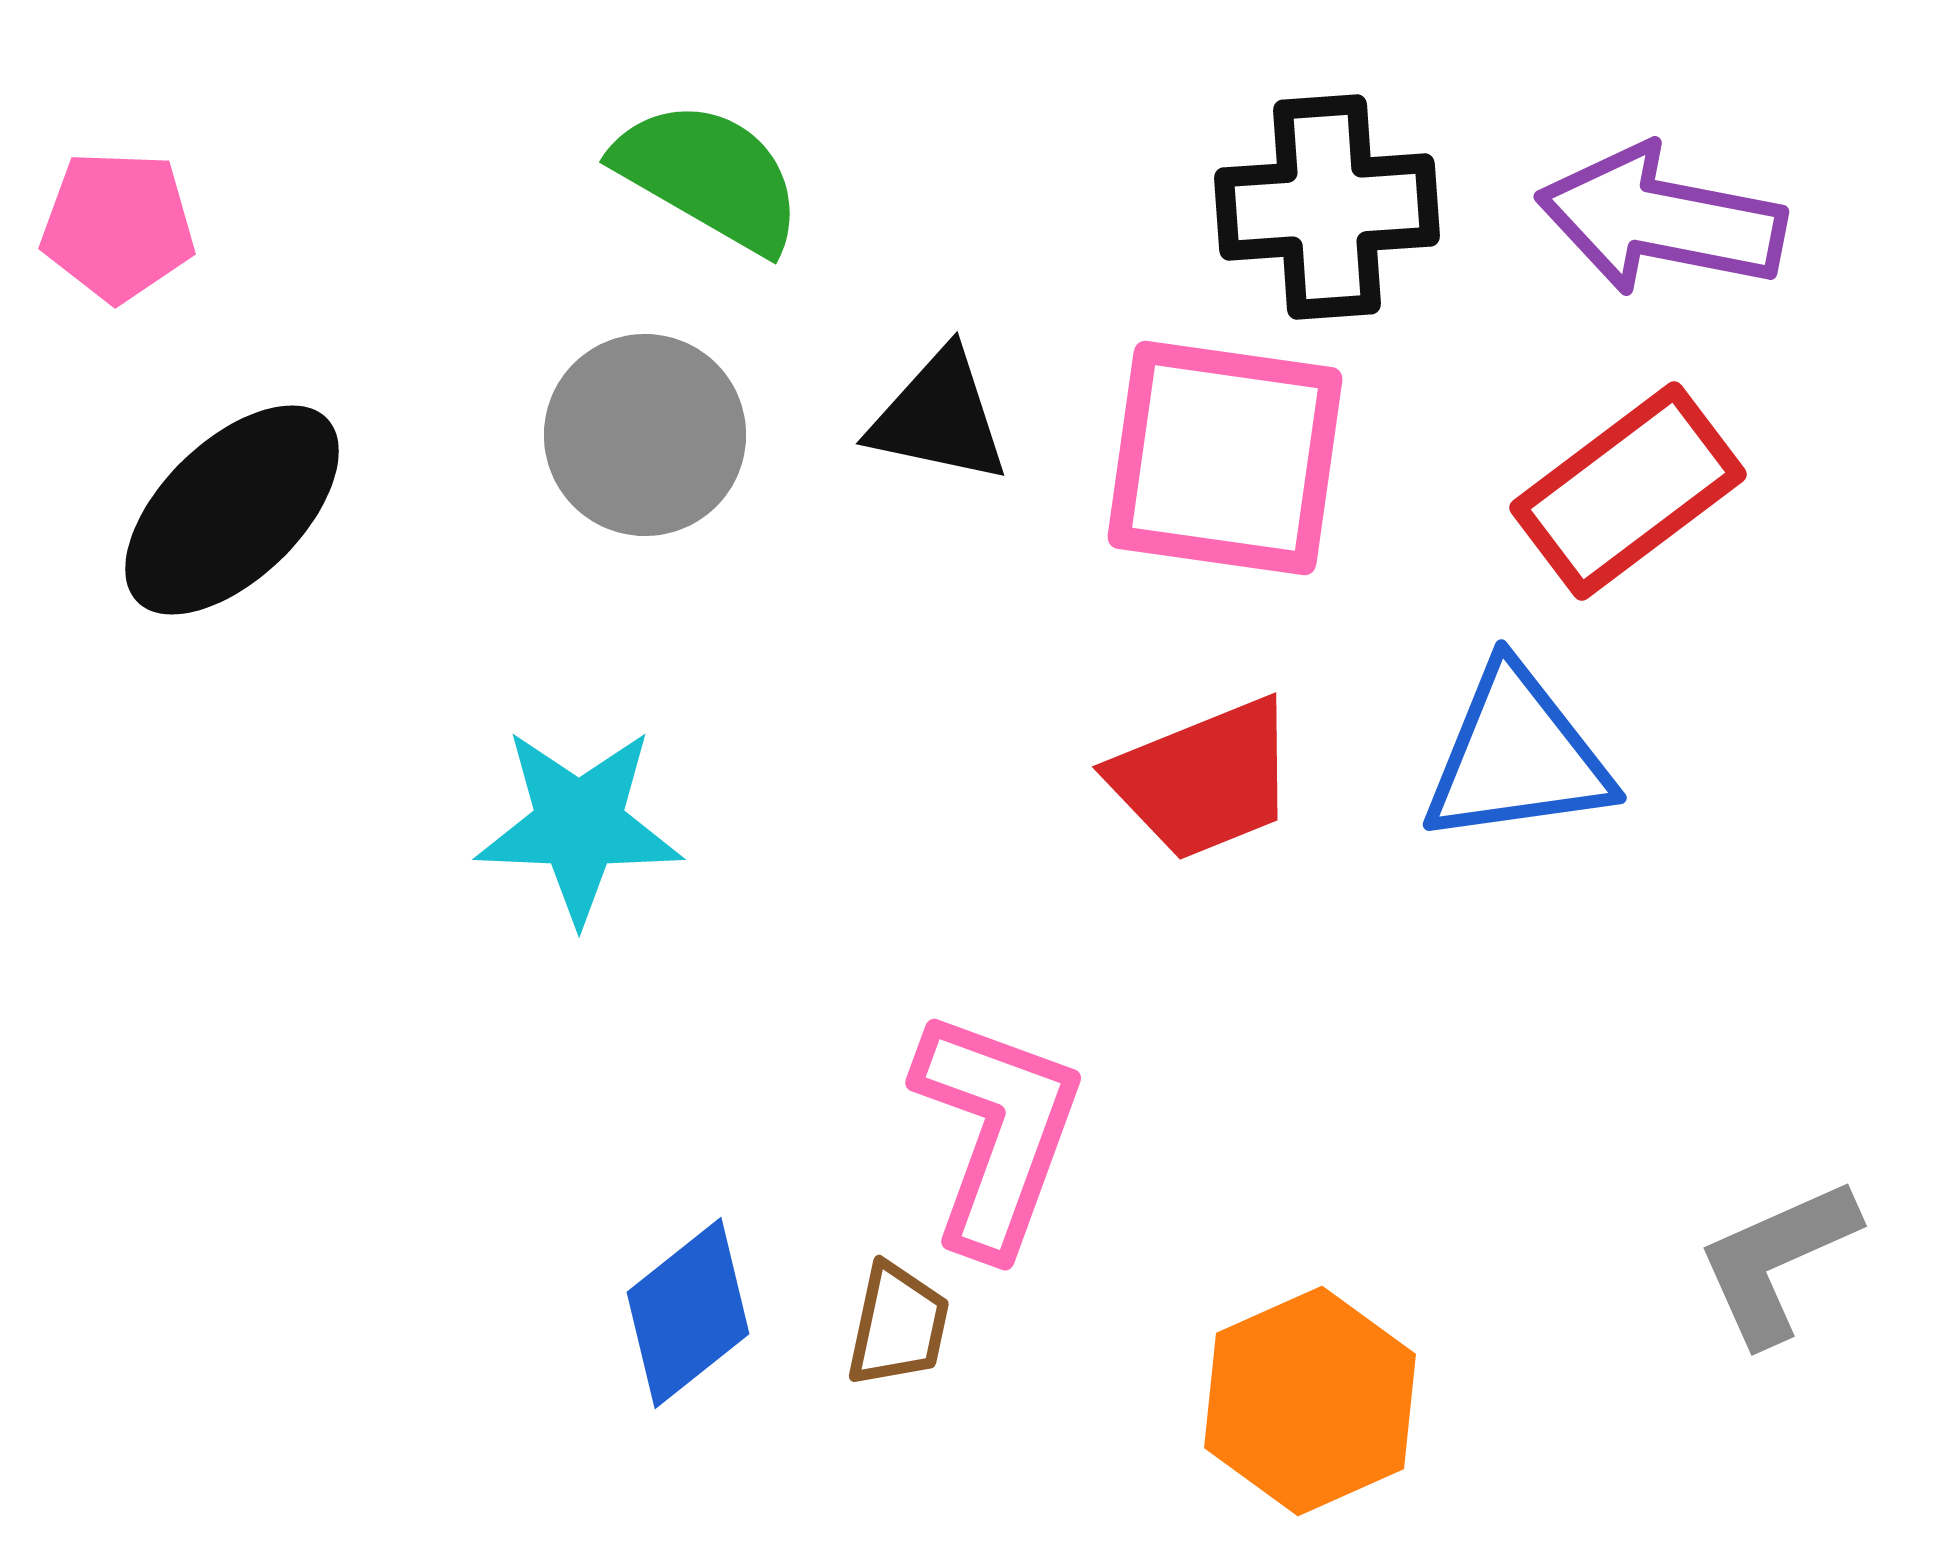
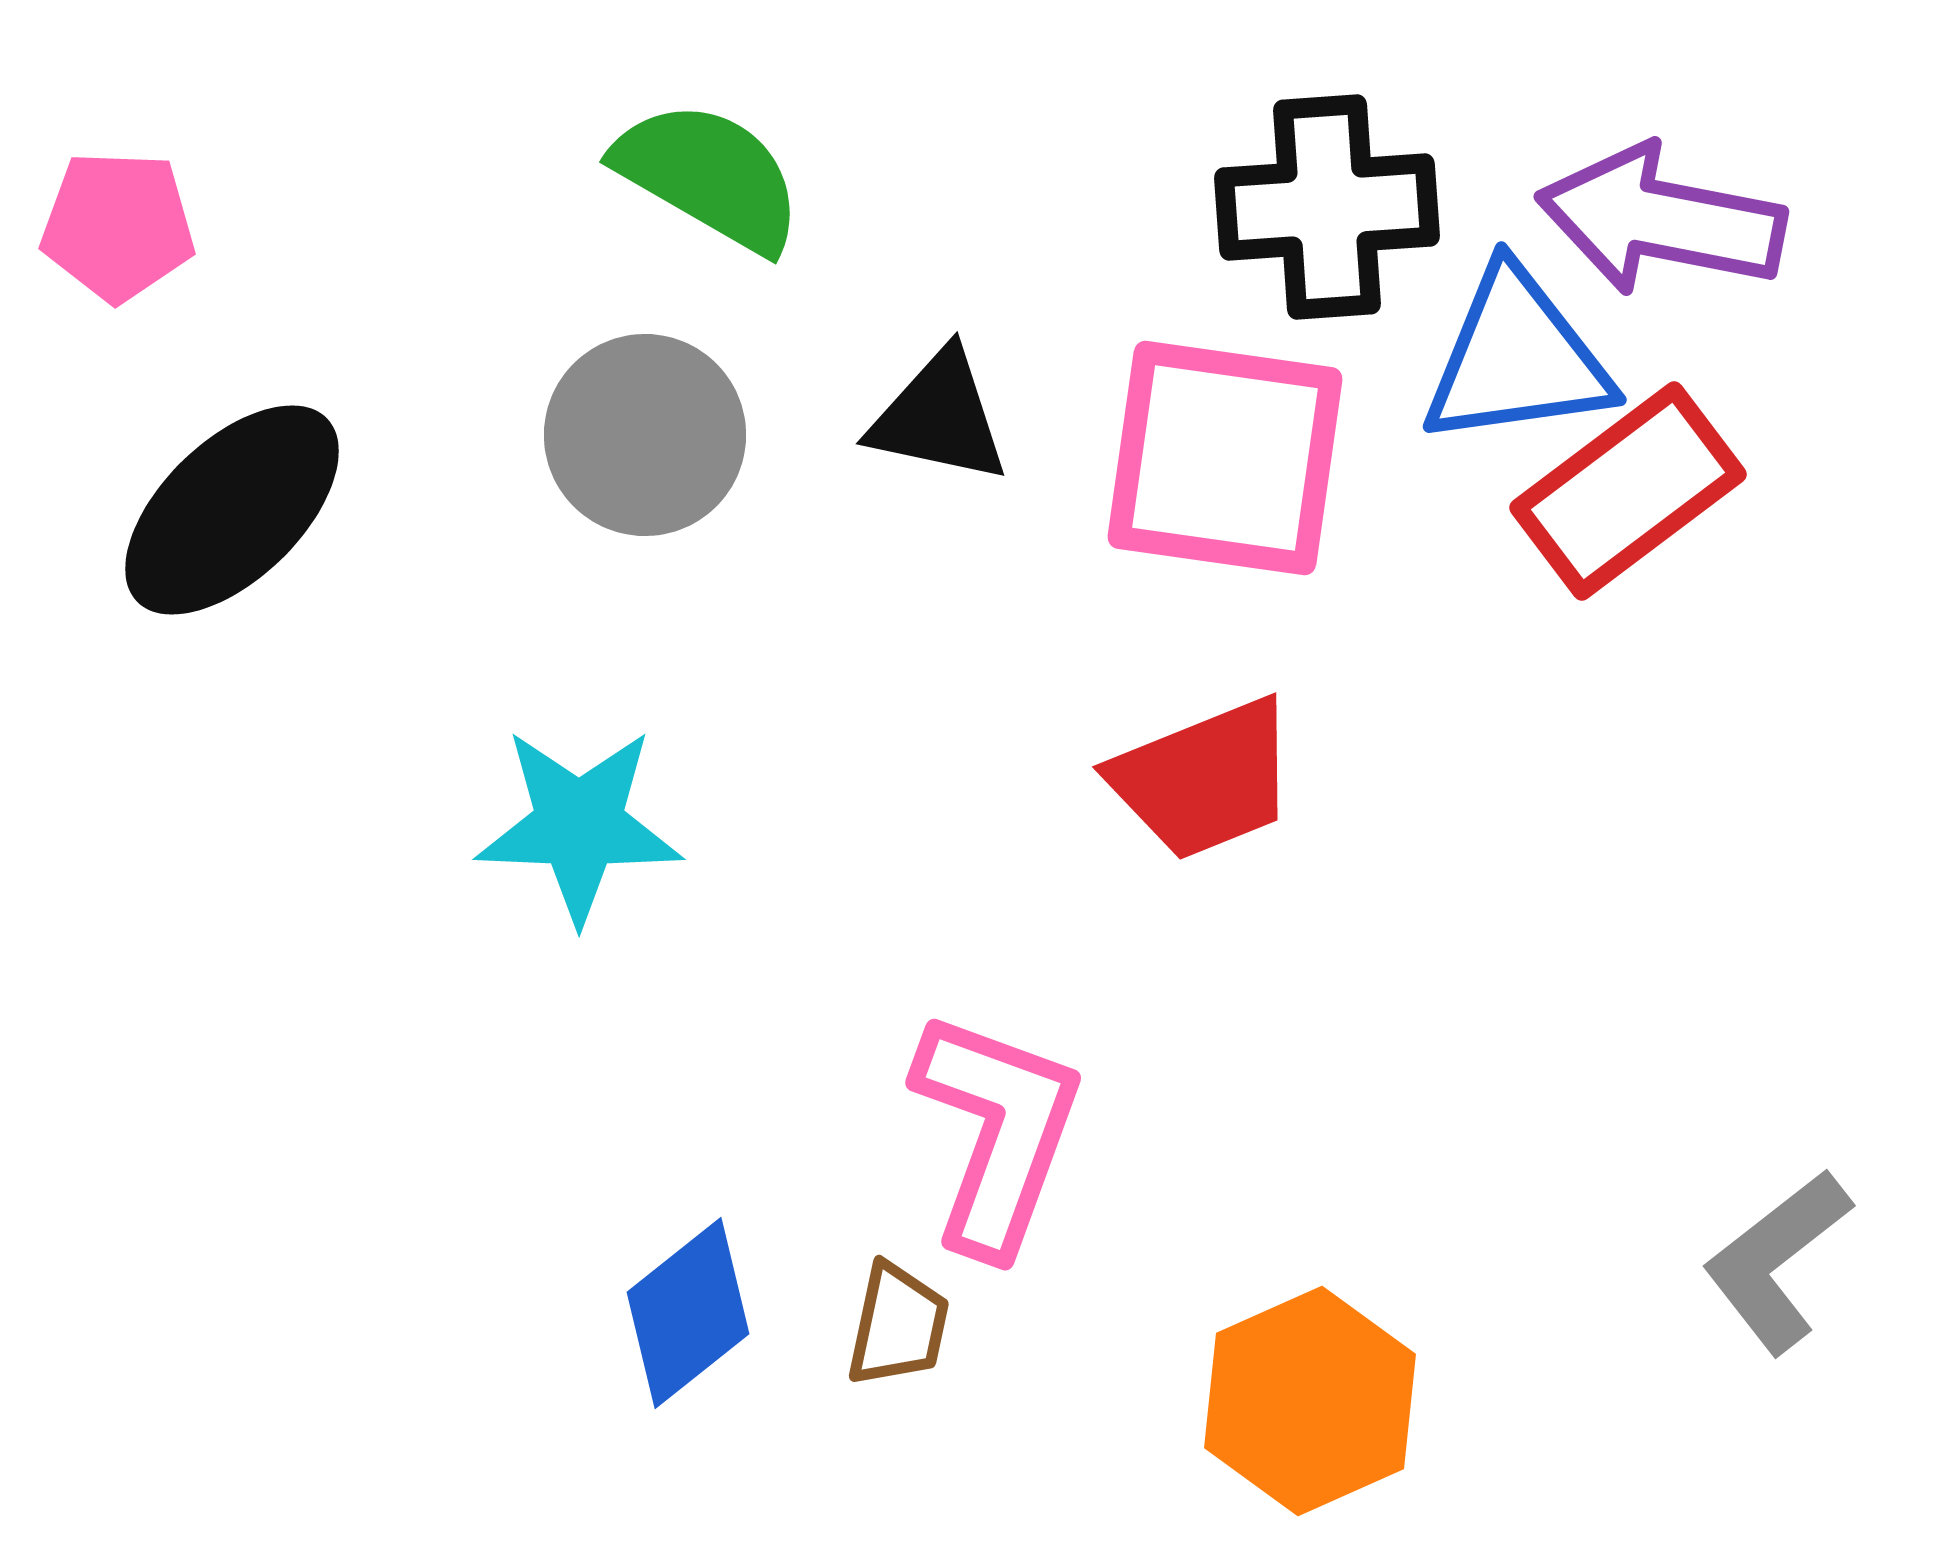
blue triangle: moved 398 px up
gray L-shape: rotated 14 degrees counterclockwise
